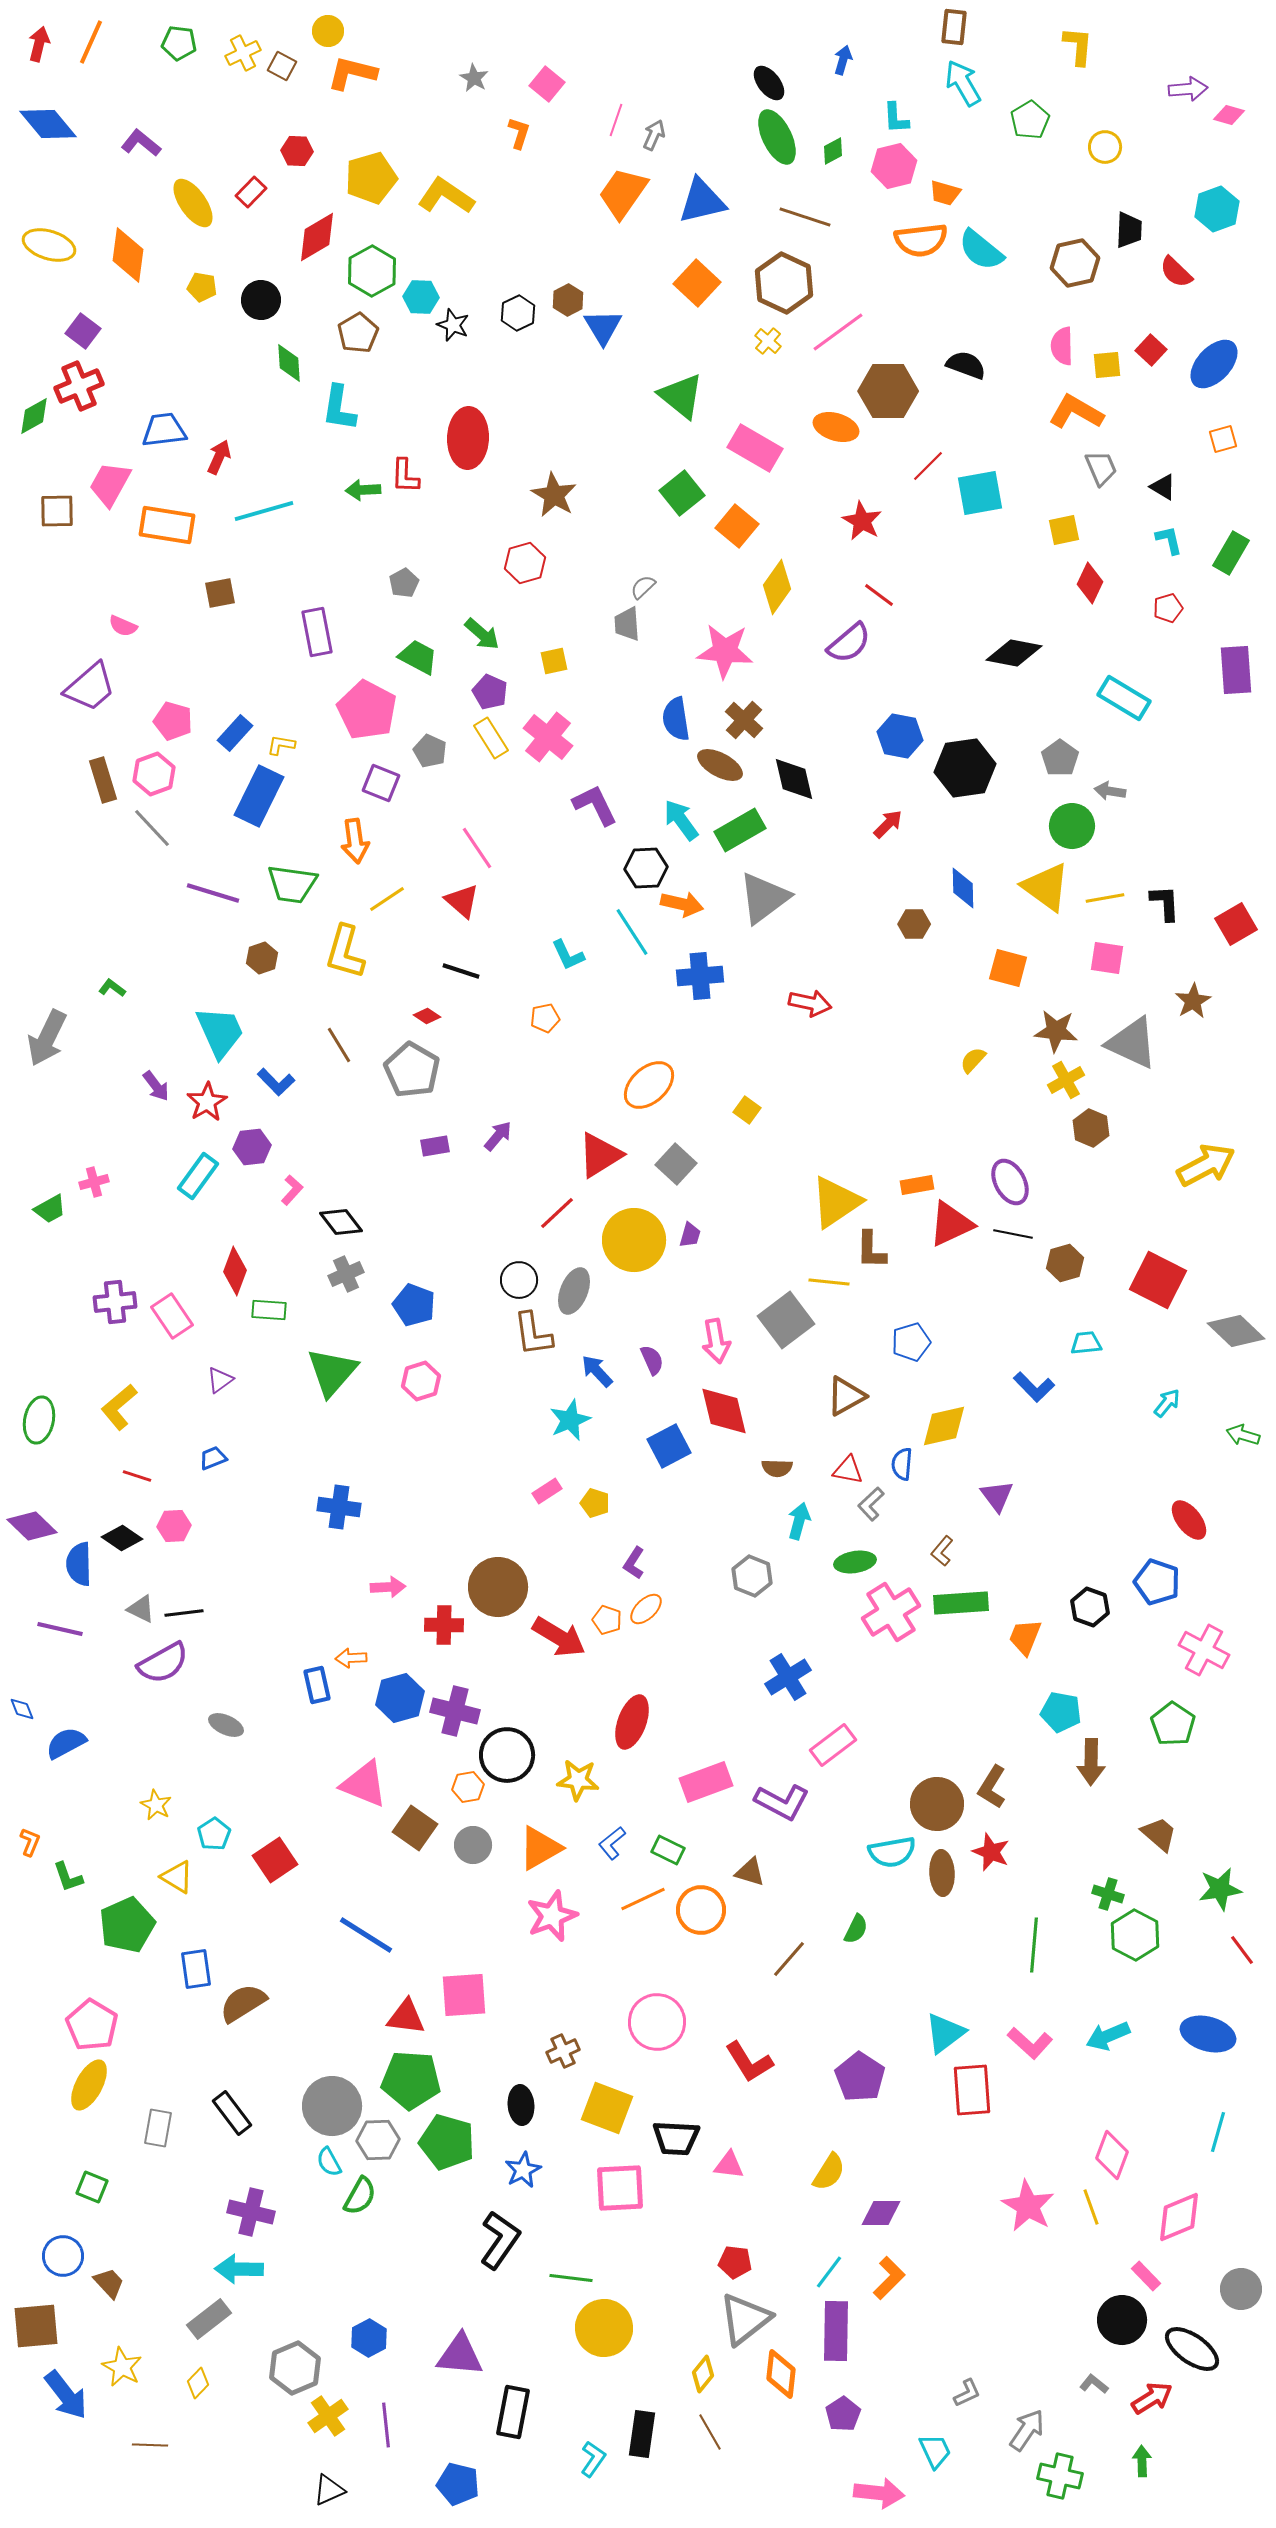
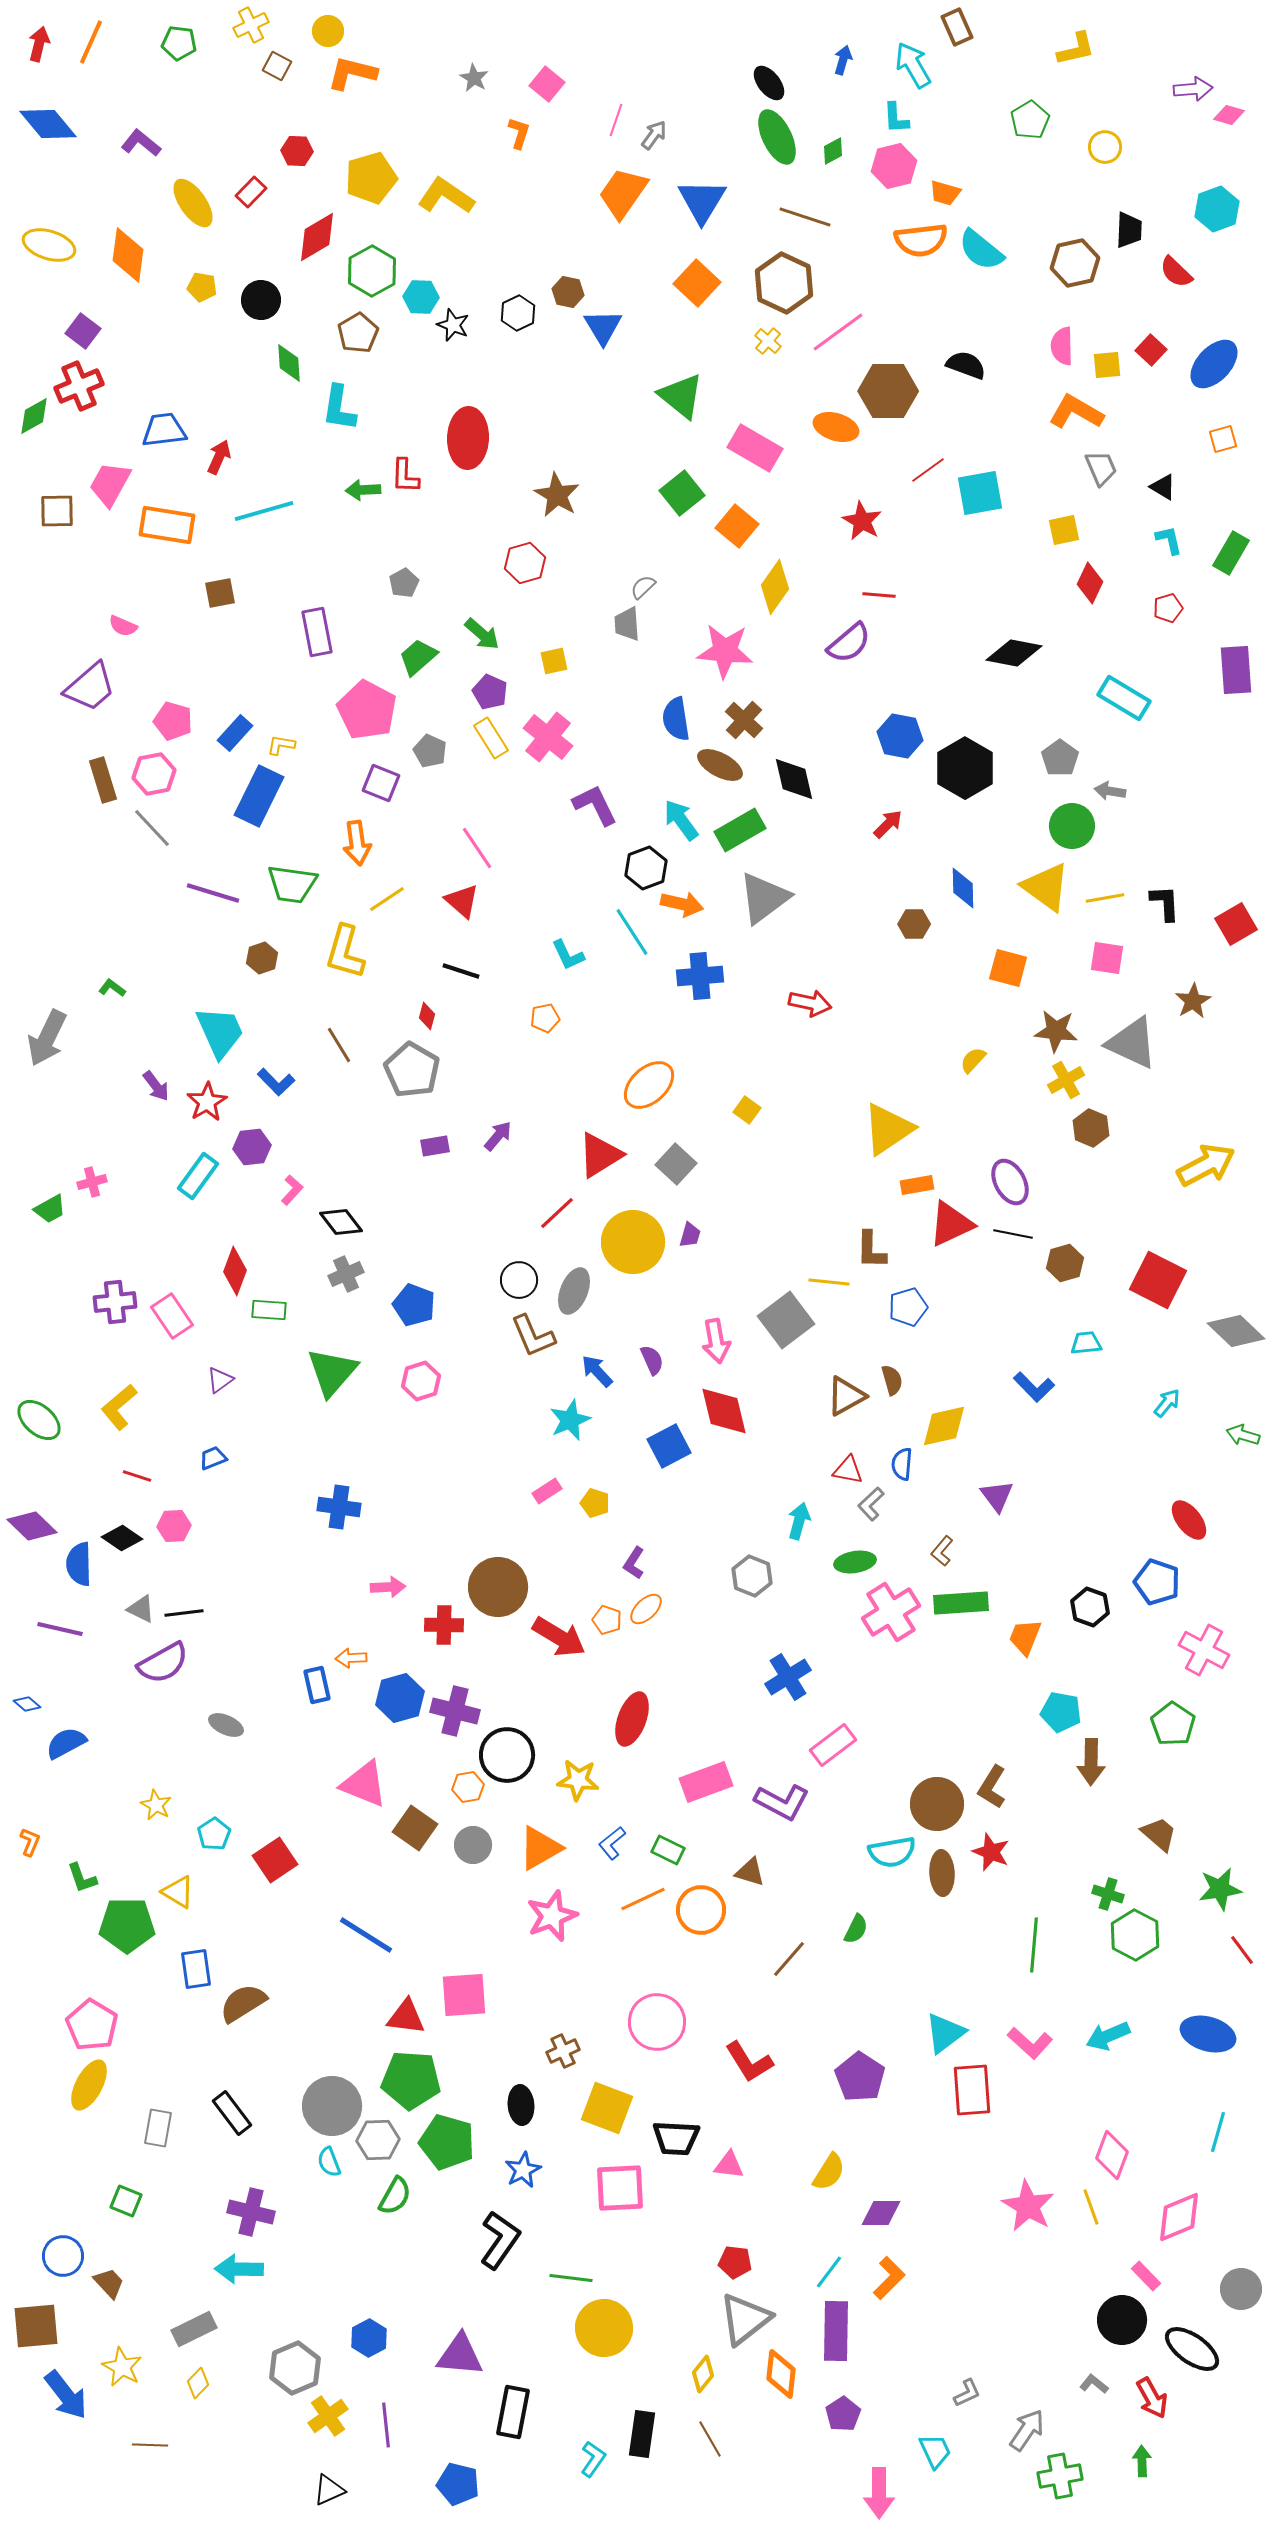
brown rectangle at (954, 27): moved 3 px right; rotated 30 degrees counterclockwise
yellow L-shape at (1078, 46): moved 2 px left, 3 px down; rotated 72 degrees clockwise
yellow cross at (243, 53): moved 8 px right, 28 px up
brown square at (282, 66): moved 5 px left
cyan arrow at (963, 83): moved 50 px left, 18 px up
purple arrow at (1188, 89): moved 5 px right
gray arrow at (654, 135): rotated 12 degrees clockwise
blue triangle at (702, 201): rotated 46 degrees counterclockwise
brown hexagon at (568, 300): moved 8 px up; rotated 20 degrees counterclockwise
red line at (928, 466): moved 4 px down; rotated 9 degrees clockwise
brown star at (554, 495): moved 3 px right
yellow diamond at (777, 587): moved 2 px left
red line at (879, 595): rotated 32 degrees counterclockwise
green trapezoid at (418, 657): rotated 69 degrees counterclockwise
black hexagon at (965, 768): rotated 22 degrees counterclockwise
pink hexagon at (154, 774): rotated 9 degrees clockwise
orange arrow at (355, 841): moved 2 px right, 2 px down
black hexagon at (646, 868): rotated 18 degrees counterclockwise
red diamond at (427, 1016): rotated 72 degrees clockwise
pink cross at (94, 1182): moved 2 px left
yellow triangle at (836, 1202): moved 52 px right, 73 px up
yellow circle at (634, 1240): moved 1 px left, 2 px down
brown L-shape at (533, 1334): moved 2 px down; rotated 15 degrees counterclockwise
blue pentagon at (911, 1342): moved 3 px left, 35 px up
green ellipse at (39, 1420): rotated 60 degrees counterclockwise
brown semicircle at (777, 1468): moved 115 px right, 88 px up; rotated 108 degrees counterclockwise
blue diamond at (22, 1709): moved 5 px right, 5 px up; rotated 28 degrees counterclockwise
red ellipse at (632, 1722): moved 3 px up
green L-shape at (68, 1877): moved 14 px right, 1 px down
yellow triangle at (177, 1877): moved 1 px right, 15 px down
green pentagon at (127, 1925): rotated 24 degrees clockwise
cyan semicircle at (329, 2162): rotated 8 degrees clockwise
green square at (92, 2187): moved 34 px right, 14 px down
green semicircle at (360, 2196): moved 35 px right
gray rectangle at (209, 2319): moved 15 px left, 10 px down; rotated 12 degrees clockwise
red arrow at (1152, 2398): rotated 93 degrees clockwise
brown line at (710, 2432): moved 7 px down
green cross at (1060, 2476): rotated 24 degrees counterclockwise
pink arrow at (879, 2493): rotated 84 degrees clockwise
